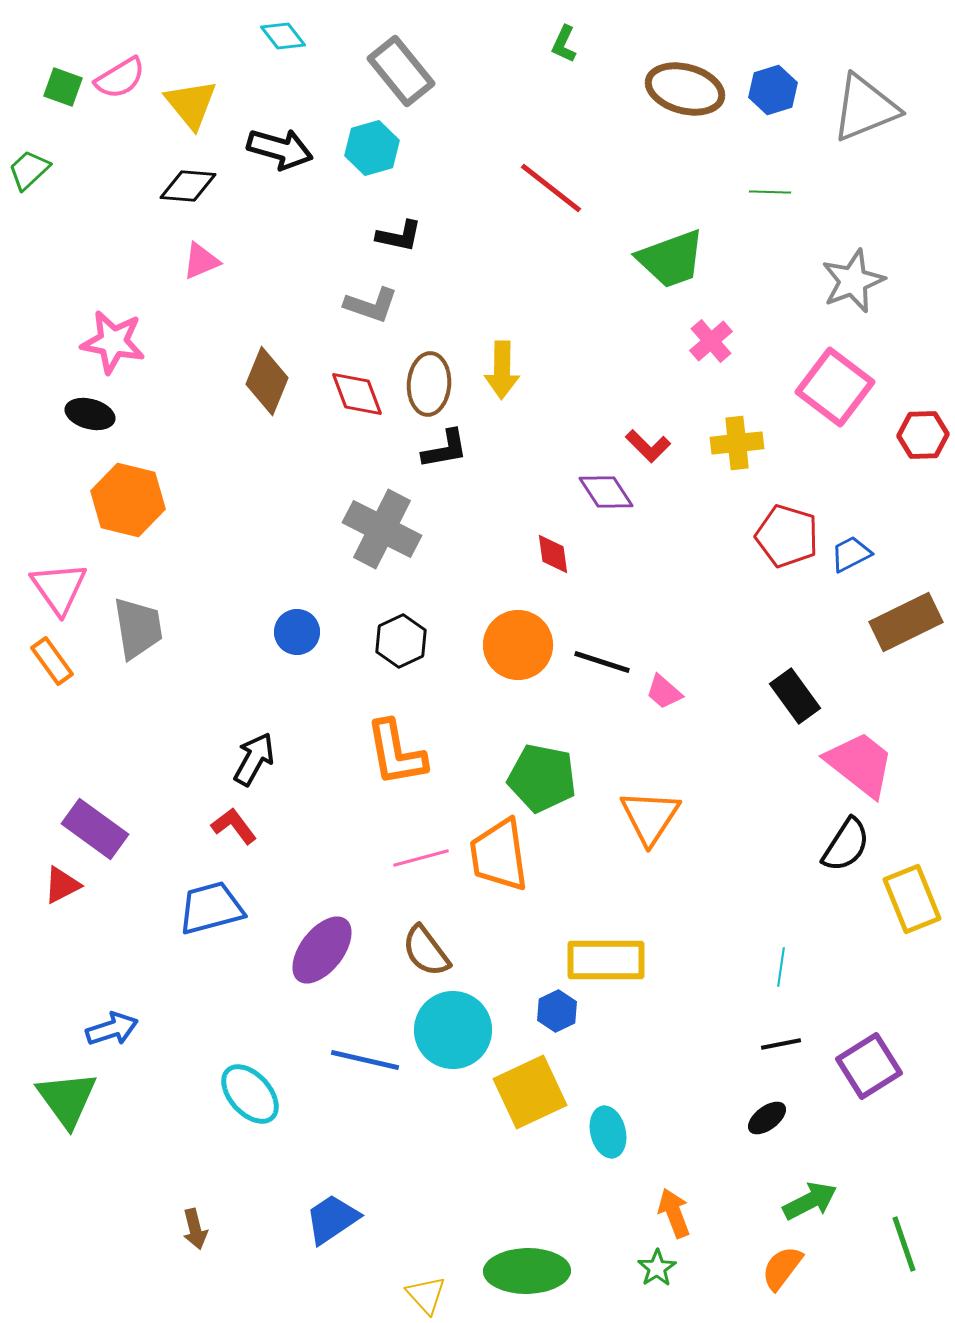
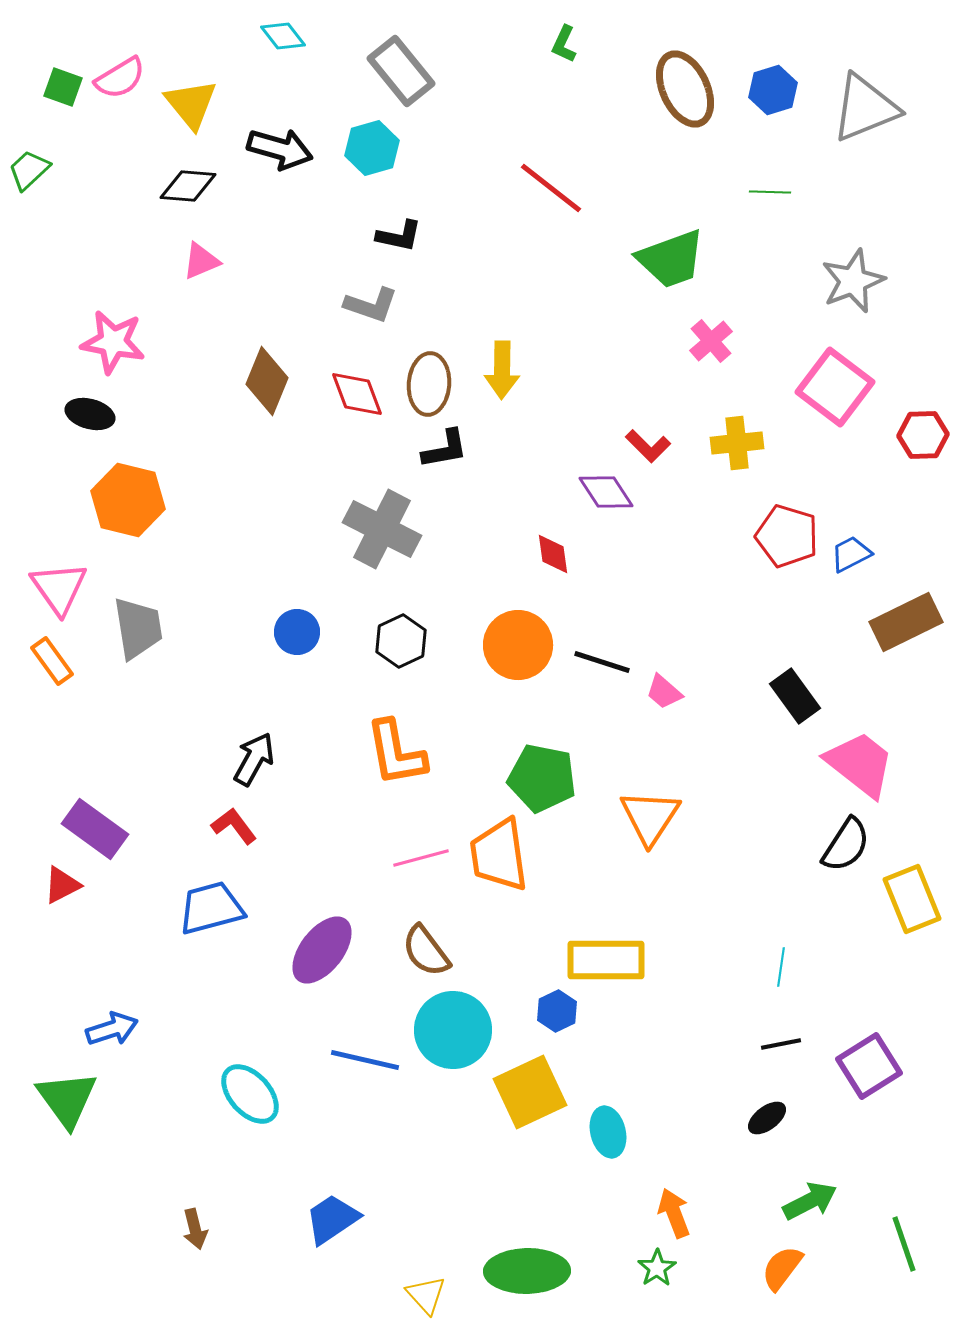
brown ellipse at (685, 89): rotated 50 degrees clockwise
